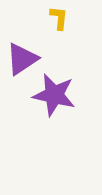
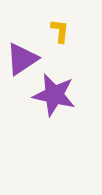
yellow L-shape: moved 1 px right, 13 px down
